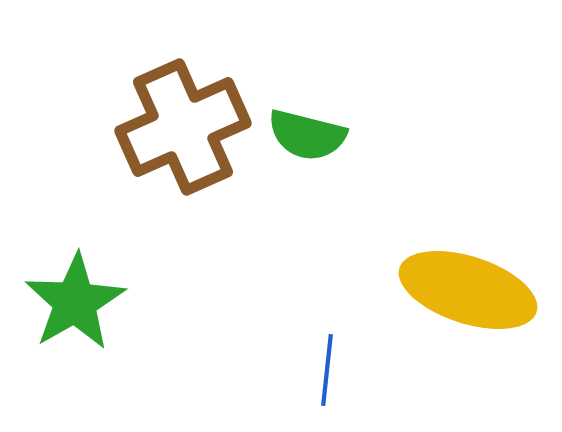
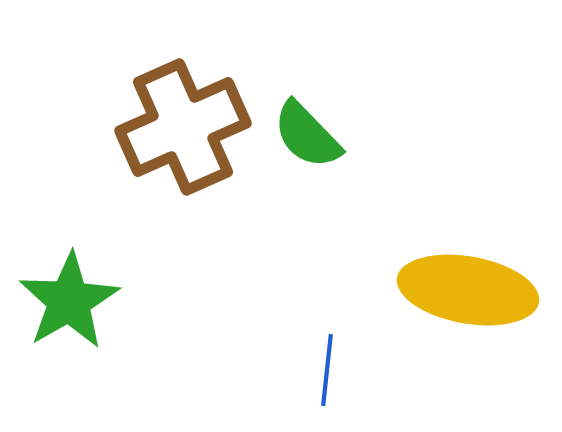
green semicircle: rotated 32 degrees clockwise
yellow ellipse: rotated 8 degrees counterclockwise
green star: moved 6 px left, 1 px up
